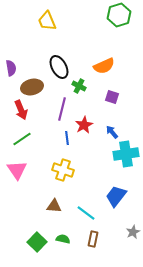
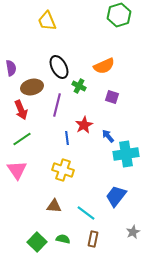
purple line: moved 5 px left, 4 px up
blue arrow: moved 4 px left, 4 px down
